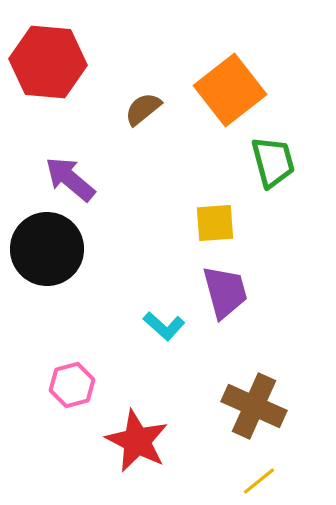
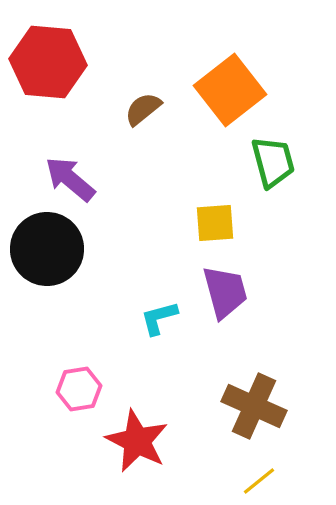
cyan L-shape: moved 5 px left, 8 px up; rotated 123 degrees clockwise
pink hexagon: moved 7 px right, 4 px down; rotated 6 degrees clockwise
